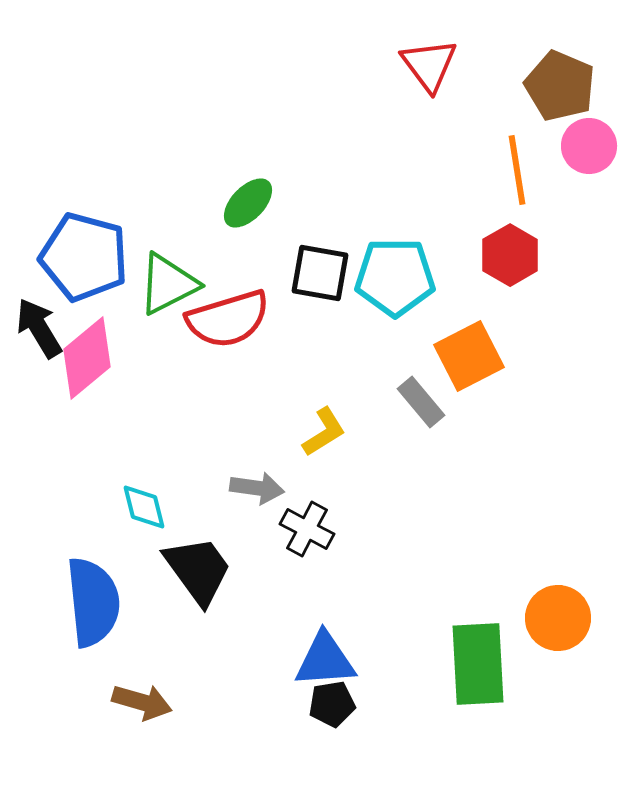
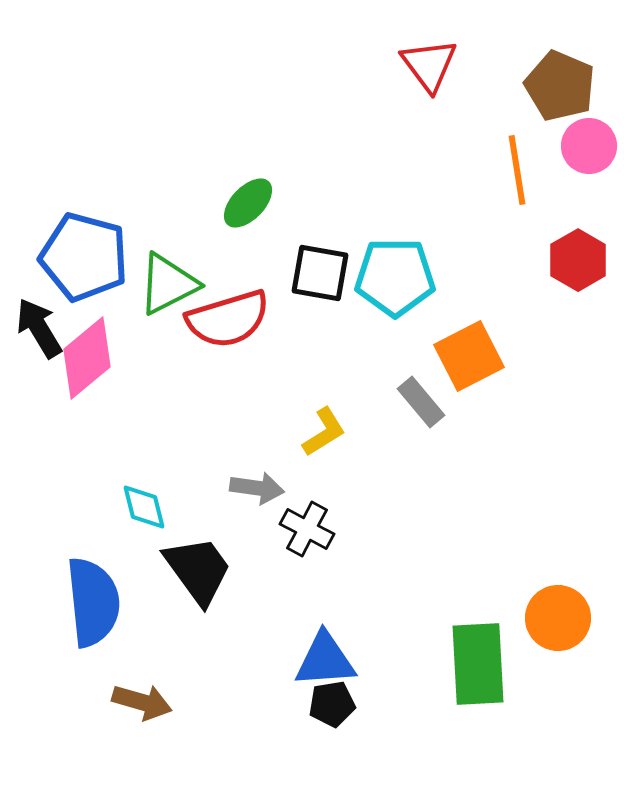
red hexagon: moved 68 px right, 5 px down
